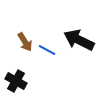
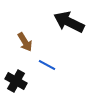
black arrow: moved 10 px left, 18 px up
blue line: moved 15 px down
